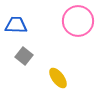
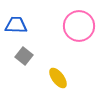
pink circle: moved 1 px right, 5 px down
